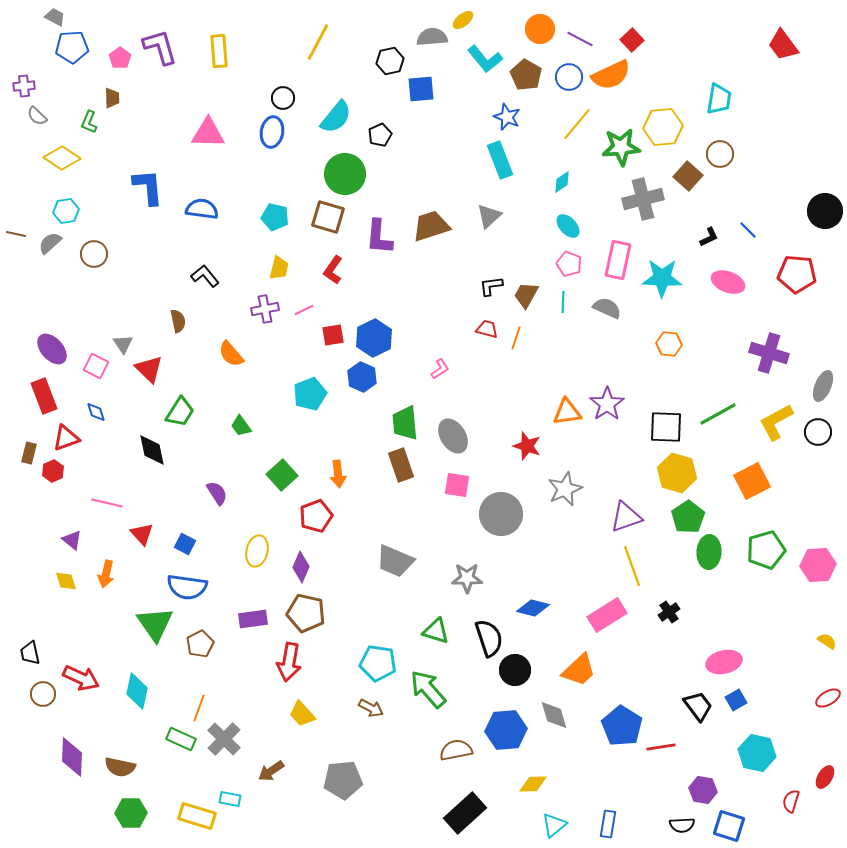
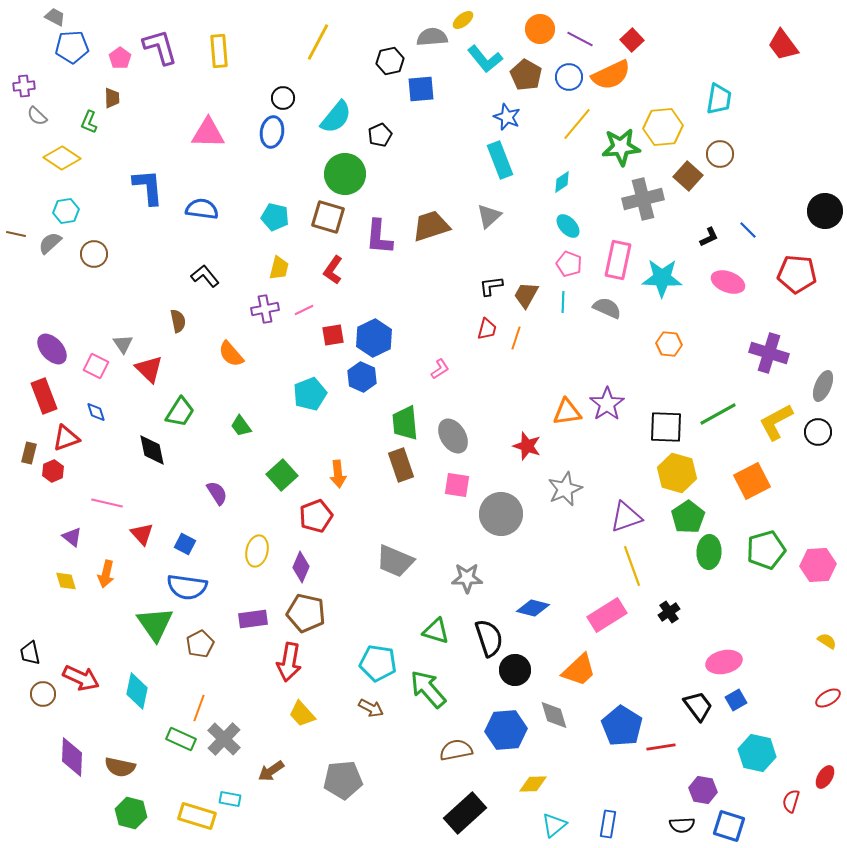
red trapezoid at (487, 329): rotated 90 degrees clockwise
purple triangle at (72, 540): moved 3 px up
green hexagon at (131, 813): rotated 16 degrees clockwise
